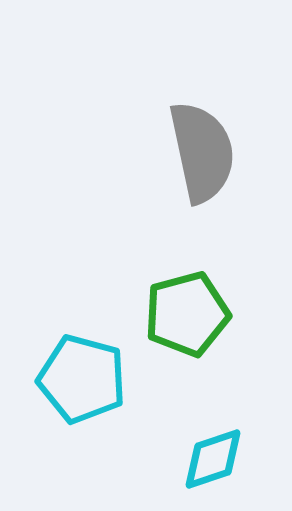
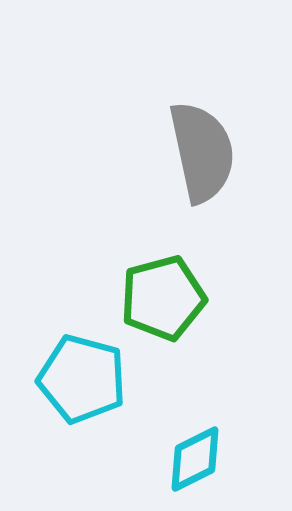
green pentagon: moved 24 px left, 16 px up
cyan diamond: moved 18 px left; rotated 8 degrees counterclockwise
